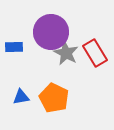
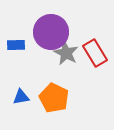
blue rectangle: moved 2 px right, 2 px up
